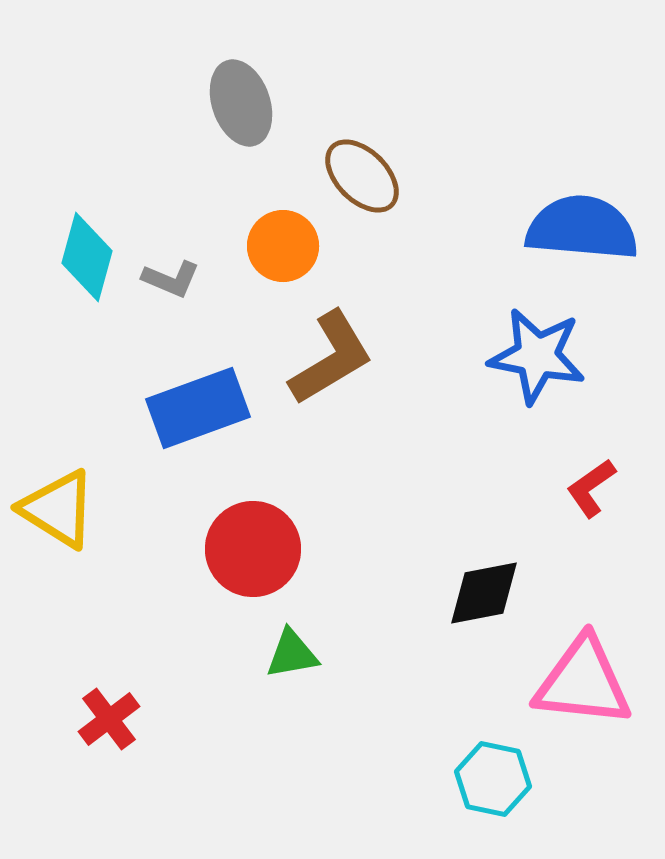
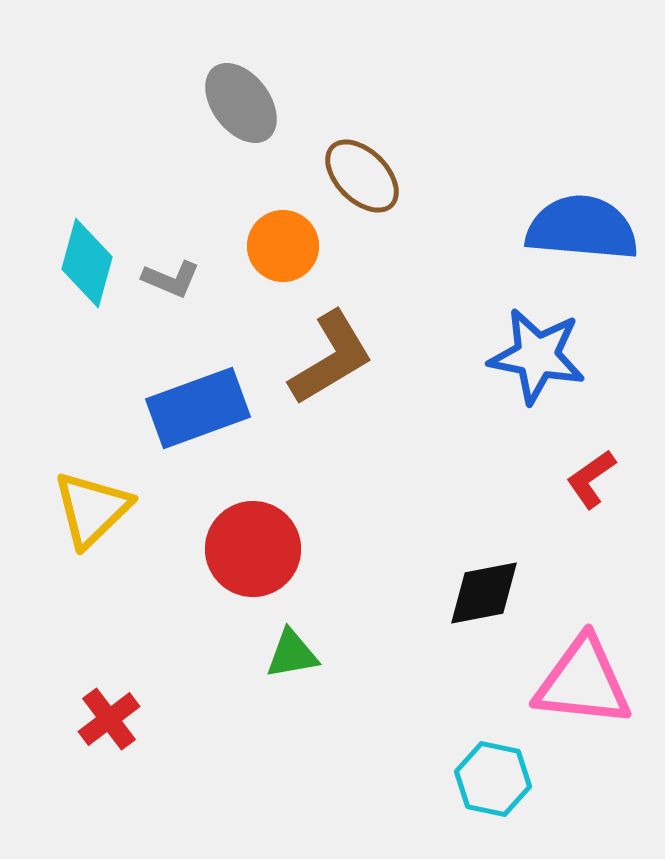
gray ellipse: rotated 18 degrees counterclockwise
cyan diamond: moved 6 px down
red L-shape: moved 9 px up
yellow triangle: moved 34 px right; rotated 44 degrees clockwise
